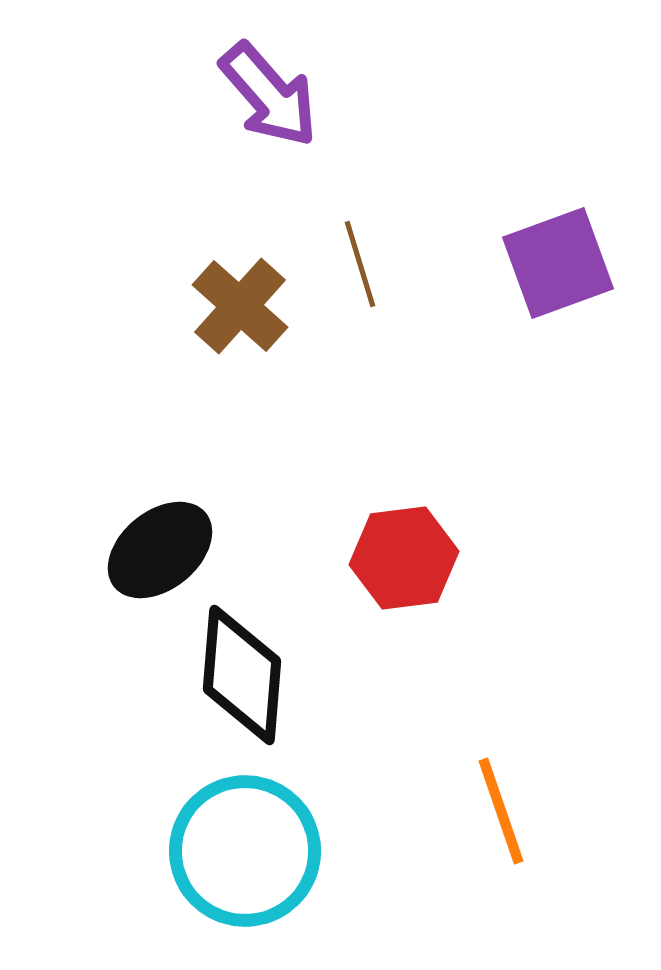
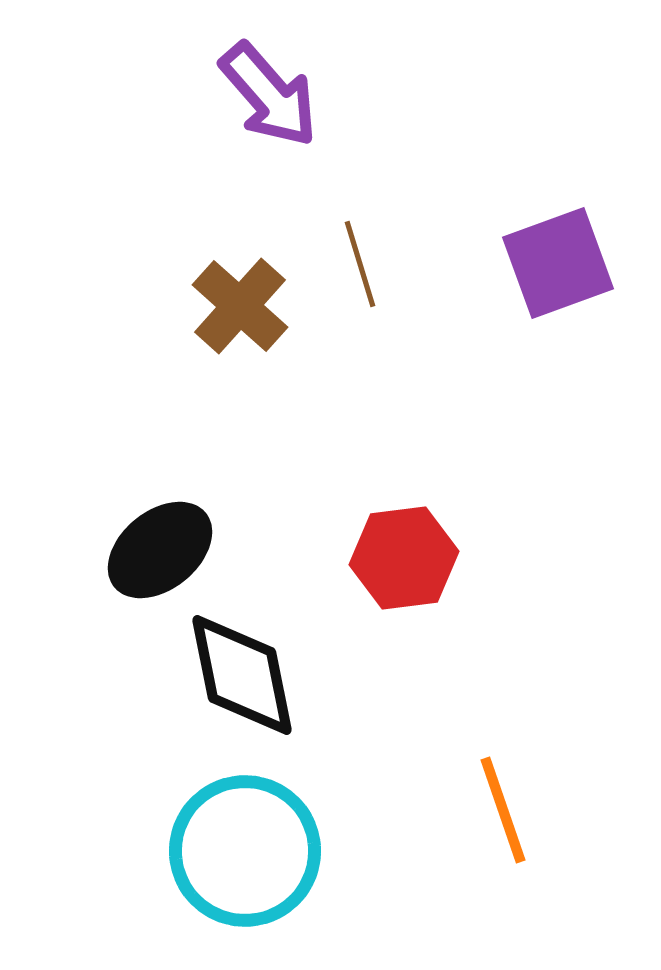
black diamond: rotated 16 degrees counterclockwise
orange line: moved 2 px right, 1 px up
